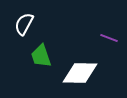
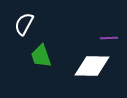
purple line: rotated 24 degrees counterclockwise
white diamond: moved 12 px right, 7 px up
